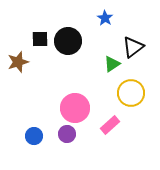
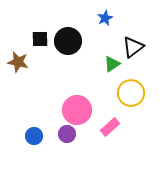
blue star: rotated 14 degrees clockwise
brown star: rotated 30 degrees clockwise
pink circle: moved 2 px right, 2 px down
pink rectangle: moved 2 px down
